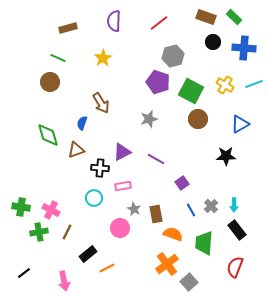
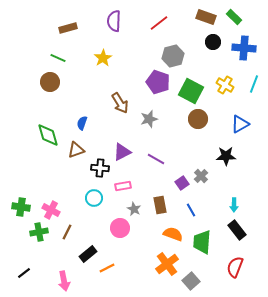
cyan line at (254, 84): rotated 48 degrees counterclockwise
brown arrow at (101, 103): moved 19 px right
gray cross at (211, 206): moved 10 px left, 30 px up
brown rectangle at (156, 214): moved 4 px right, 9 px up
green trapezoid at (204, 243): moved 2 px left, 1 px up
gray square at (189, 282): moved 2 px right, 1 px up
